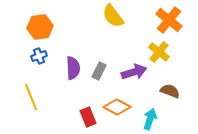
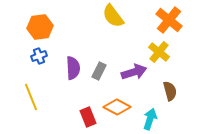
brown semicircle: rotated 54 degrees clockwise
